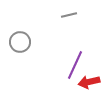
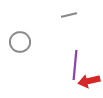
purple line: rotated 20 degrees counterclockwise
red arrow: moved 1 px up
